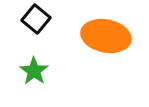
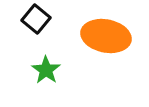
green star: moved 12 px right, 1 px up
